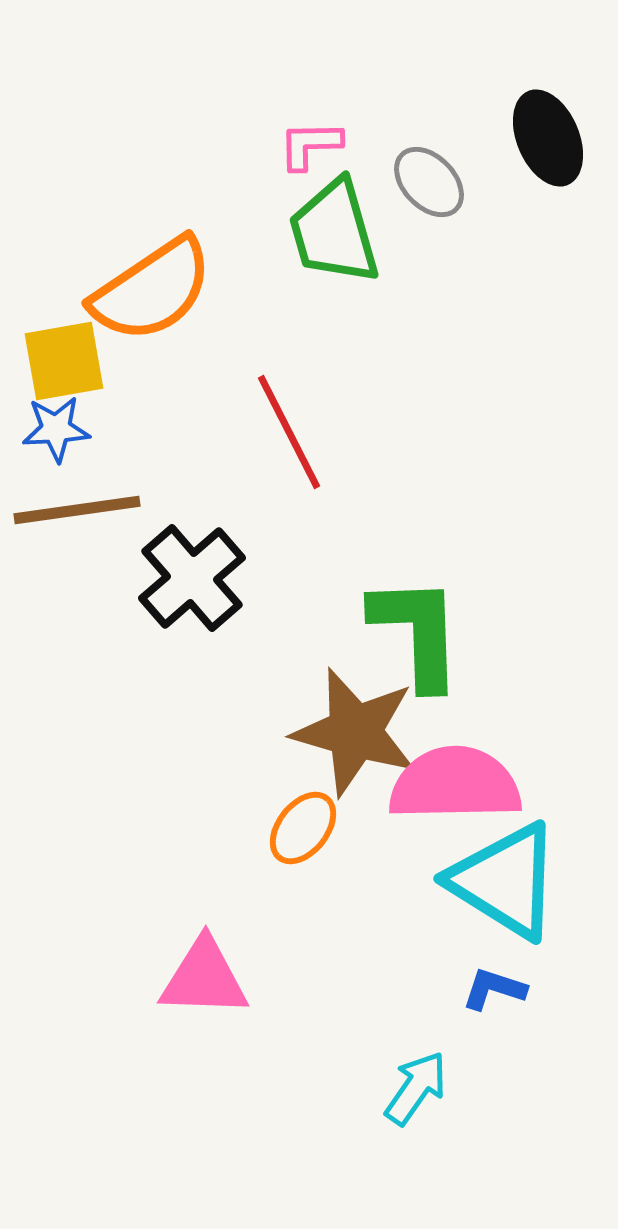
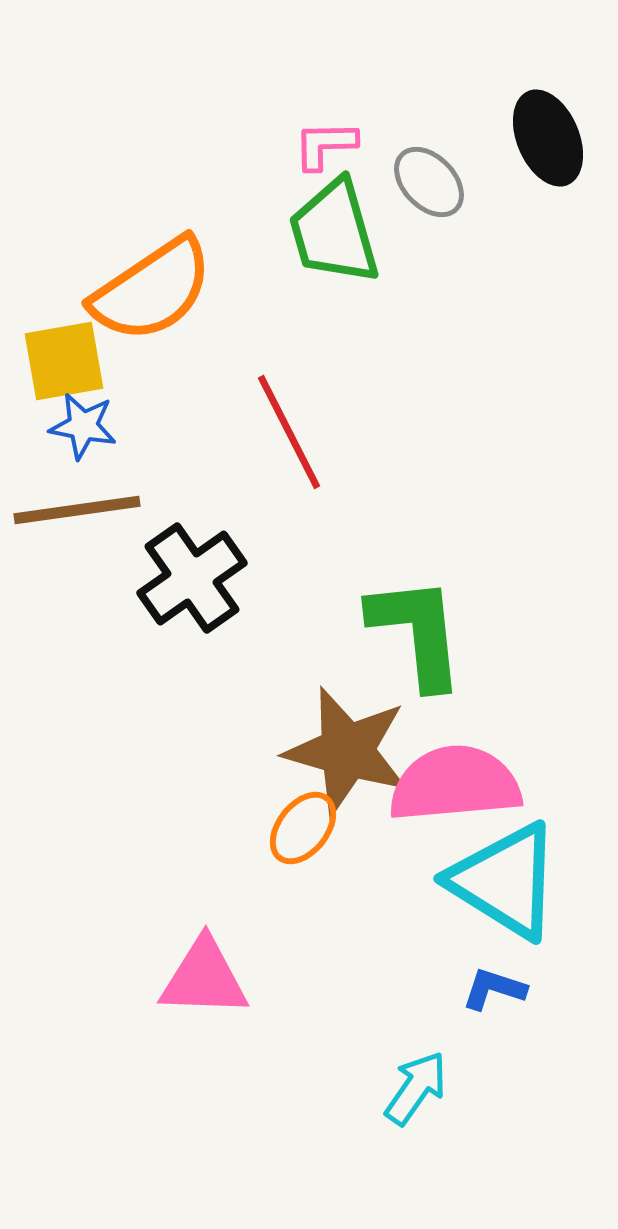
pink L-shape: moved 15 px right
blue star: moved 27 px right, 3 px up; rotated 14 degrees clockwise
black cross: rotated 6 degrees clockwise
green L-shape: rotated 4 degrees counterclockwise
brown star: moved 8 px left, 19 px down
pink semicircle: rotated 4 degrees counterclockwise
